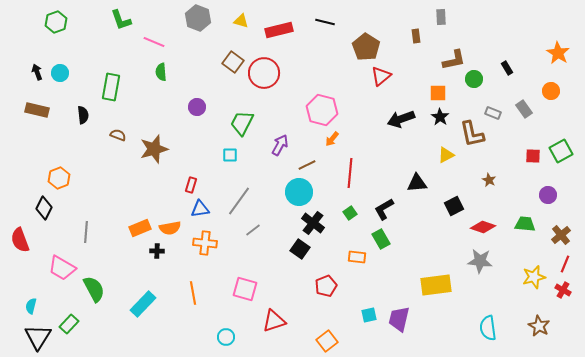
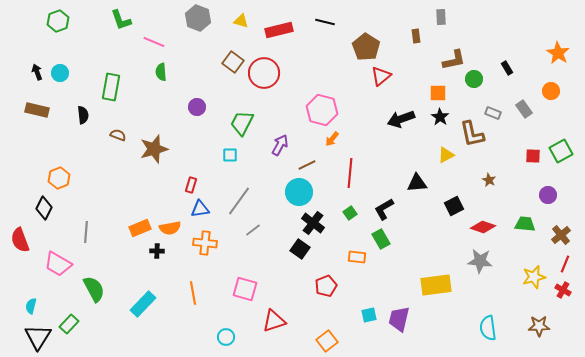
green hexagon at (56, 22): moved 2 px right, 1 px up
pink trapezoid at (62, 268): moved 4 px left, 4 px up
brown star at (539, 326): rotated 30 degrees counterclockwise
